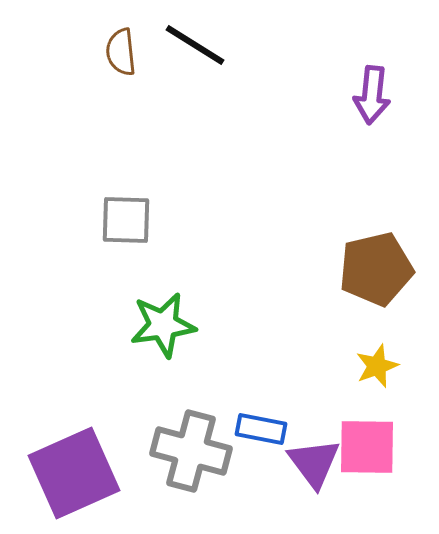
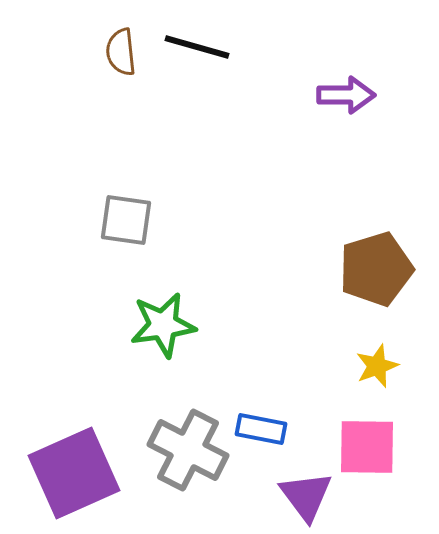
black line: moved 2 px right, 2 px down; rotated 16 degrees counterclockwise
purple arrow: moved 26 px left; rotated 96 degrees counterclockwise
gray square: rotated 6 degrees clockwise
brown pentagon: rotated 4 degrees counterclockwise
gray cross: moved 3 px left, 1 px up; rotated 12 degrees clockwise
purple triangle: moved 8 px left, 33 px down
